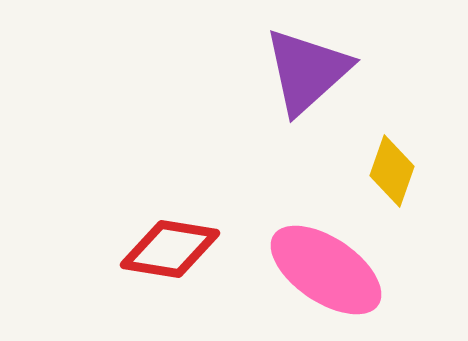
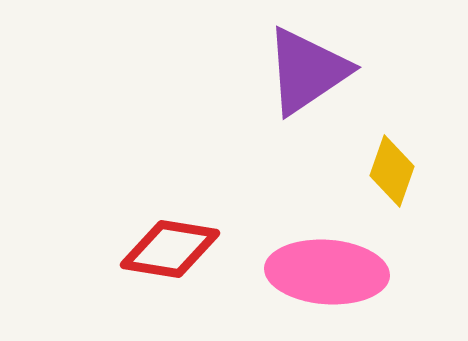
purple triangle: rotated 8 degrees clockwise
pink ellipse: moved 1 px right, 2 px down; rotated 30 degrees counterclockwise
